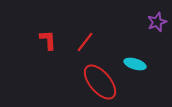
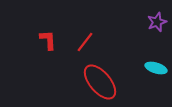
cyan ellipse: moved 21 px right, 4 px down
